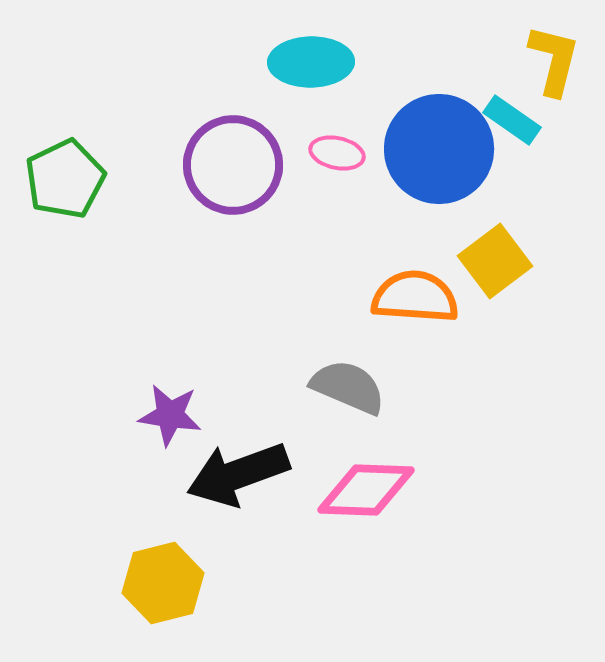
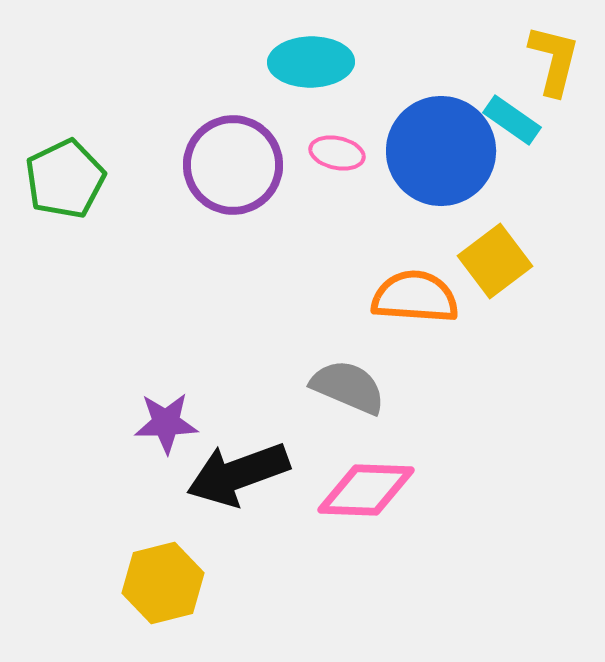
blue circle: moved 2 px right, 2 px down
purple star: moved 4 px left, 8 px down; rotated 10 degrees counterclockwise
